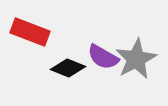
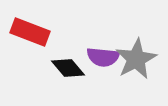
purple semicircle: rotated 24 degrees counterclockwise
black diamond: rotated 28 degrees clockwise
